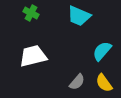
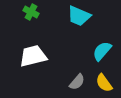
green cross: moved 1 px up
